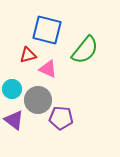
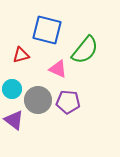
red triangle: moved 7 px left
pink triangle: moved 10 px right
purple pentagon: moved 7 px right, 16 px up
